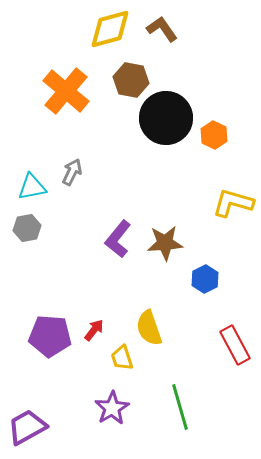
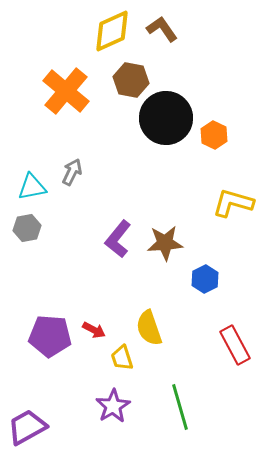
yellow diamond: moved 2 px right, 2 px down; rotated 9 degrees counterclockwise
red arrow: rotated 80 degrees clockwise
purple star: moved 1 px right, 2 px up
